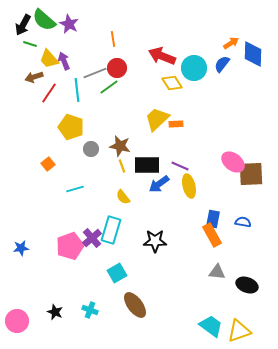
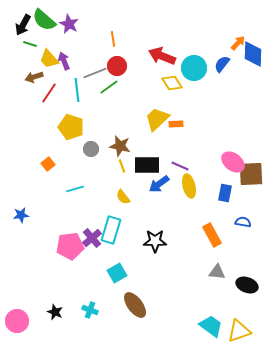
orange arrow at (231, 43): moved 7 px right; rotated 14 degrees counterclockwise
red circle at (117, 68): moved 2 px up
blue rectangle at (213, 219): moved 12 px right, 26 px up
pink pentagon at (70, 246): rotated 12 degrees clockwise
blue star at (21, 248): moved 33 px up
